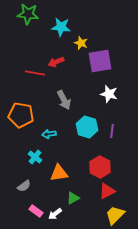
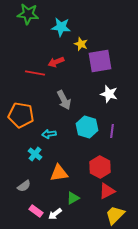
yellow star: moved 1 px down
cyan cross: moved 3 px up
